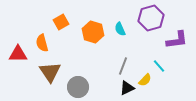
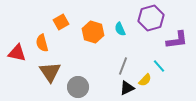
red triangle: moved 1 px left, 1 px up; rotated 12 degrees clockwise
